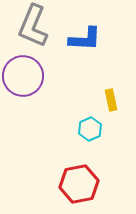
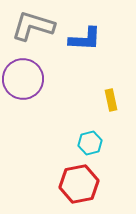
gray L-shape: rotated 84 degrees clockwise
purple circle: moved 3 px down
cyan hexagon: moved 14 px down; rotated 10 degrees clockwise
